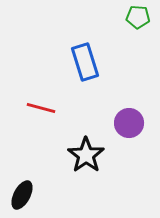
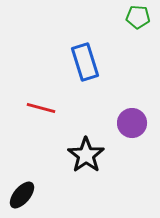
purple circle: moved 3 px right
black ellipse: rotated 12 degrees clockwise
